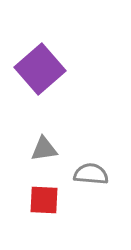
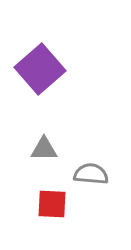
gray triangle: rotated 8 degrees clockwise
red square: moved 8 px right, 4 px down
